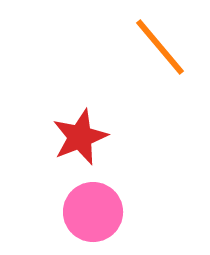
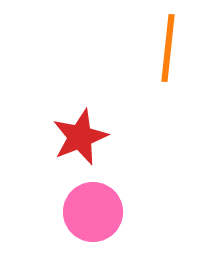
orange line: moved 8 px right, 1 px down; rotated 46 degrees clockwise
